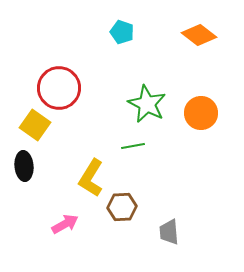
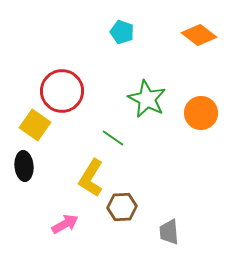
red circle: moved 3 px right, 3 px down
green star: moved 5 px up
green line: moved 20 px left, 8 px up; rotated 45 degrees clockwise
